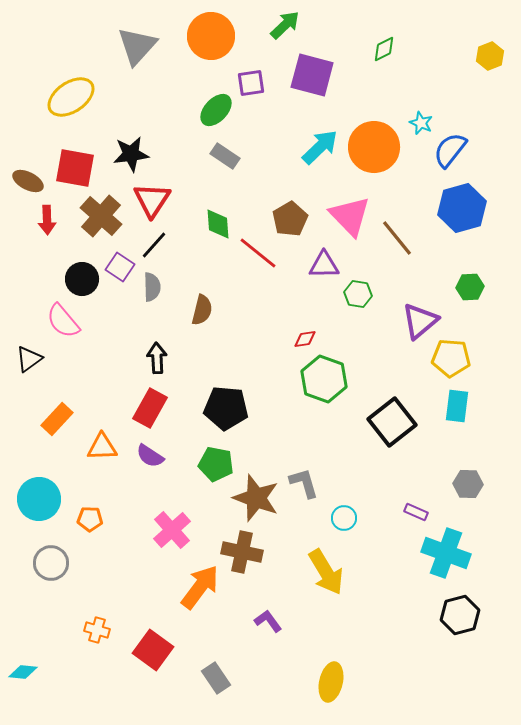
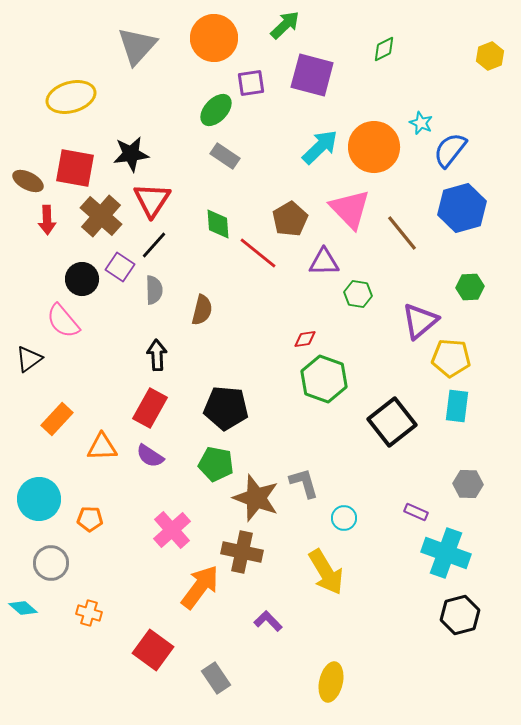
orange circle at (211, 36): moved 3 px right, 2 px down
yellow ellipse at (71, 97): rotated 18 degrees clockwise
pink triangle at (350, 216): moved 7 px up
brown line at (397, 238): moved 5 px right, 5 px up
purple triangle at (324, 265): moved 3 px up
gray semicircle at (152, 287): moved 2 px right, 3 px down
black arrow at (157, 358): moved 3 px up
purple L-shape at (268, 621): rotated 8 degrees counterclockwise
orange cross at (97, 630): moved 8 px left, 17 px up
cyan diamond at (23, 672): moved 64 px up; rotated 36 degrees clockwise
